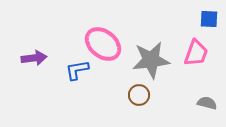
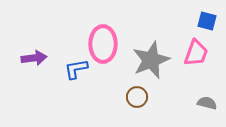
blue square: moved 2 px left, 2 px down; rotated 12 degrees clockwise
pink ellipse: rotated 51 degrees clockwise
gray star: rotated 15 degrees counterclockwise
blue L-shape: moved 1 px left, 1 px up
brown circle: moved 2 px left, 2 px down
